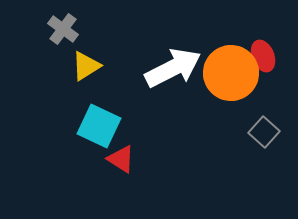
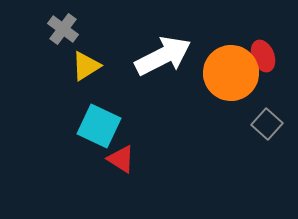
white arrow: moved 10 px left, 12 px up
gray square: moved 3 px right, 8 px up
